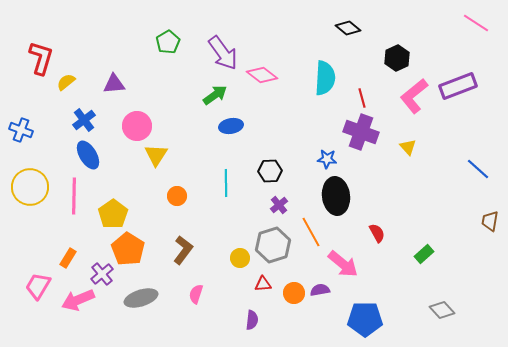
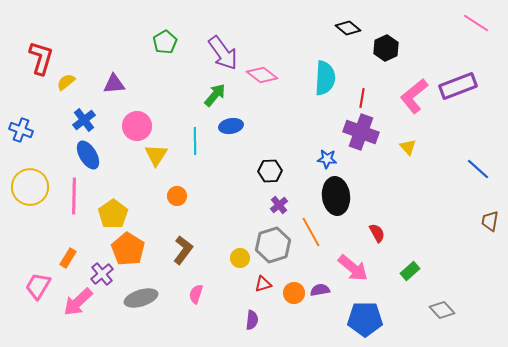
green pentagon at (168, 42): moved 3 px left
black hexagon at (397, 58): moved 11 px left, 10 px up
green arrow at (215, 95): rotated 15 degrees counterclockwise
red line at (362, 98): rotated 24 degrees clockwise
cyan line at (226, 183): moved 31 px left, 42 px up
green rectangle at (424, 254): moved 14 px left, 17 px down
pink arrow at (343, 264): moved 10 px right, 4 px down
red triangle at (263, 284): rotated 12 degrees counterclockwise
pink arrow at (78, 300): moved 2 px down; rotated 20 degrees counterclockwise
